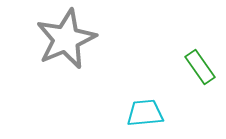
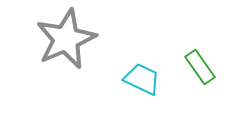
cyan trapezoid: moved 3 px left, 34 px up; rotated 30 degrees clockwise
